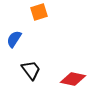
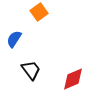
orange square: rotated 18 degrees counterclockwise
red diamond: rotated 35 degrees counterclockwise
